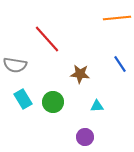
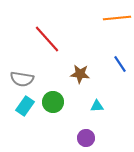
gray semicircle: moved 7 px right, 14 px down
cyan rectangle: moved 2 px right, 7 px down; rotated 66 degrees clockwise
purple circle: moved 1 px right, 1 px down
